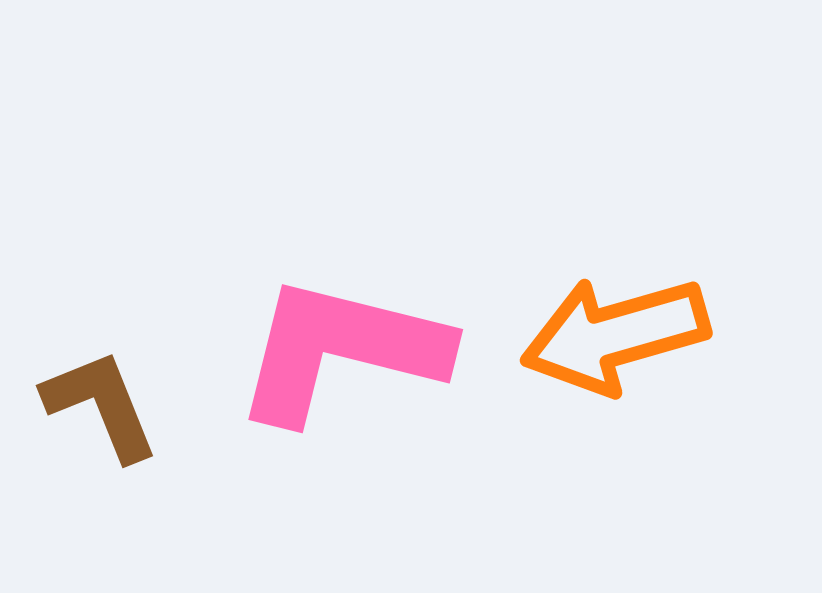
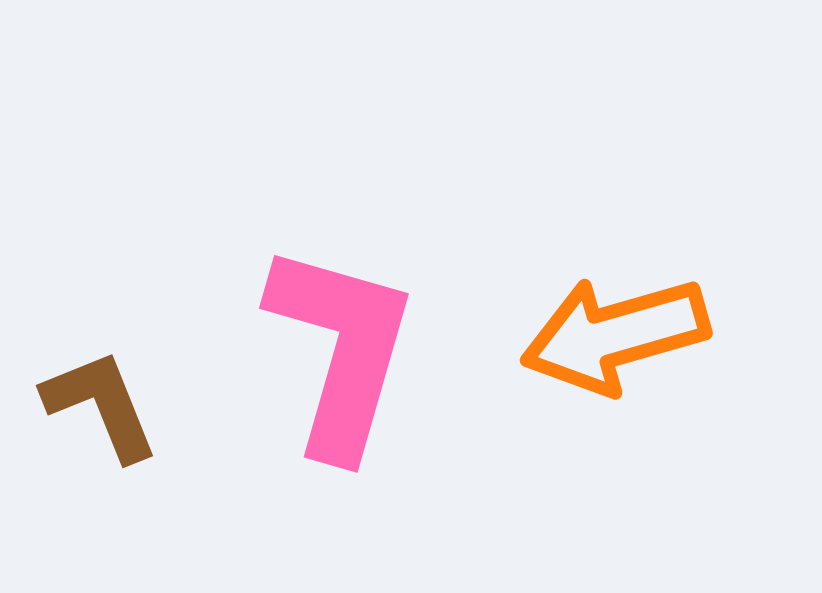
pink L-shape: rotated 92 degrees clockwise
